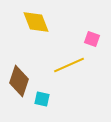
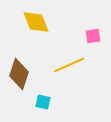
pink square: moved 1 px right, 3 px up; rotated 28 degrees counterclockwise
brown diamond: moved 7 px up
cyan square: moved 1 px right, 3 px down
